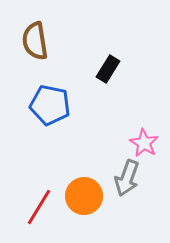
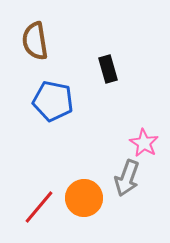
black rectangle: rotated 48 degrees counterclockwise
blue pentagon: moved 3 px right, 4 px up
orange circle: moved 2 px down
red line: rotated 9 degrees clockwise
